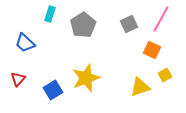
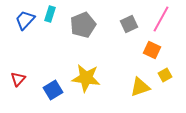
gray pentagon: rotated 10 degrees clockwise
blue trapezoid: moved 23 px up; rotated 90 degrees clockwise
yellow star: rotated 28 degrees clockwise
